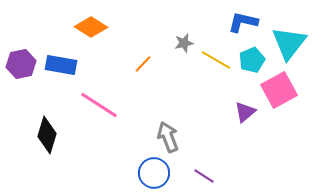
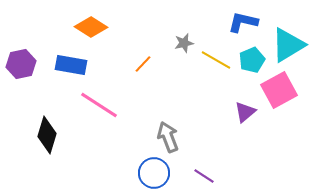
cyan triangle: moved 1 px left, 2 px down; rotated 21 degrees clockwise
blue rectangle: moved 10 px right
